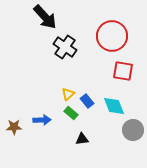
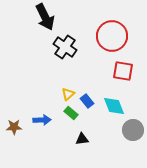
black arrow: rotated 16 degrees clockwise
